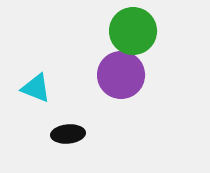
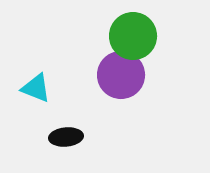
green circle: moved 5 px down
black ellipse: moved 2 px left, 3 px down
